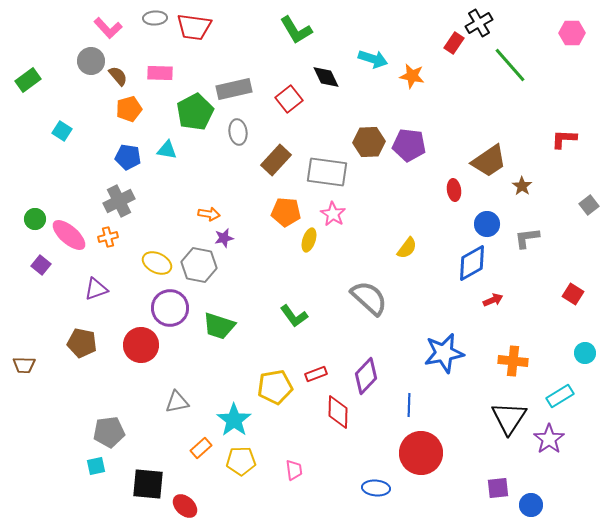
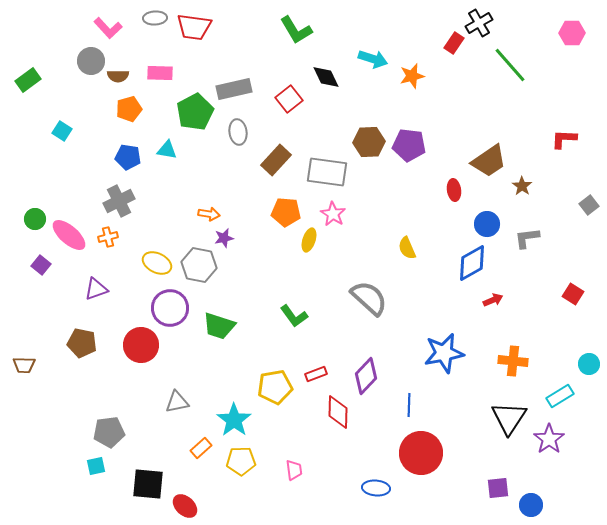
brown semicircle at (118, 76): rotated 130 degrees clockwise
orange star at (412, 76): rotated 25 degrees counterclockwise
yellow semicircle at (407, 248): rotated 120 degrees clockwise
cyan circle at (585, 353): moved 4 px right, 11 px down
